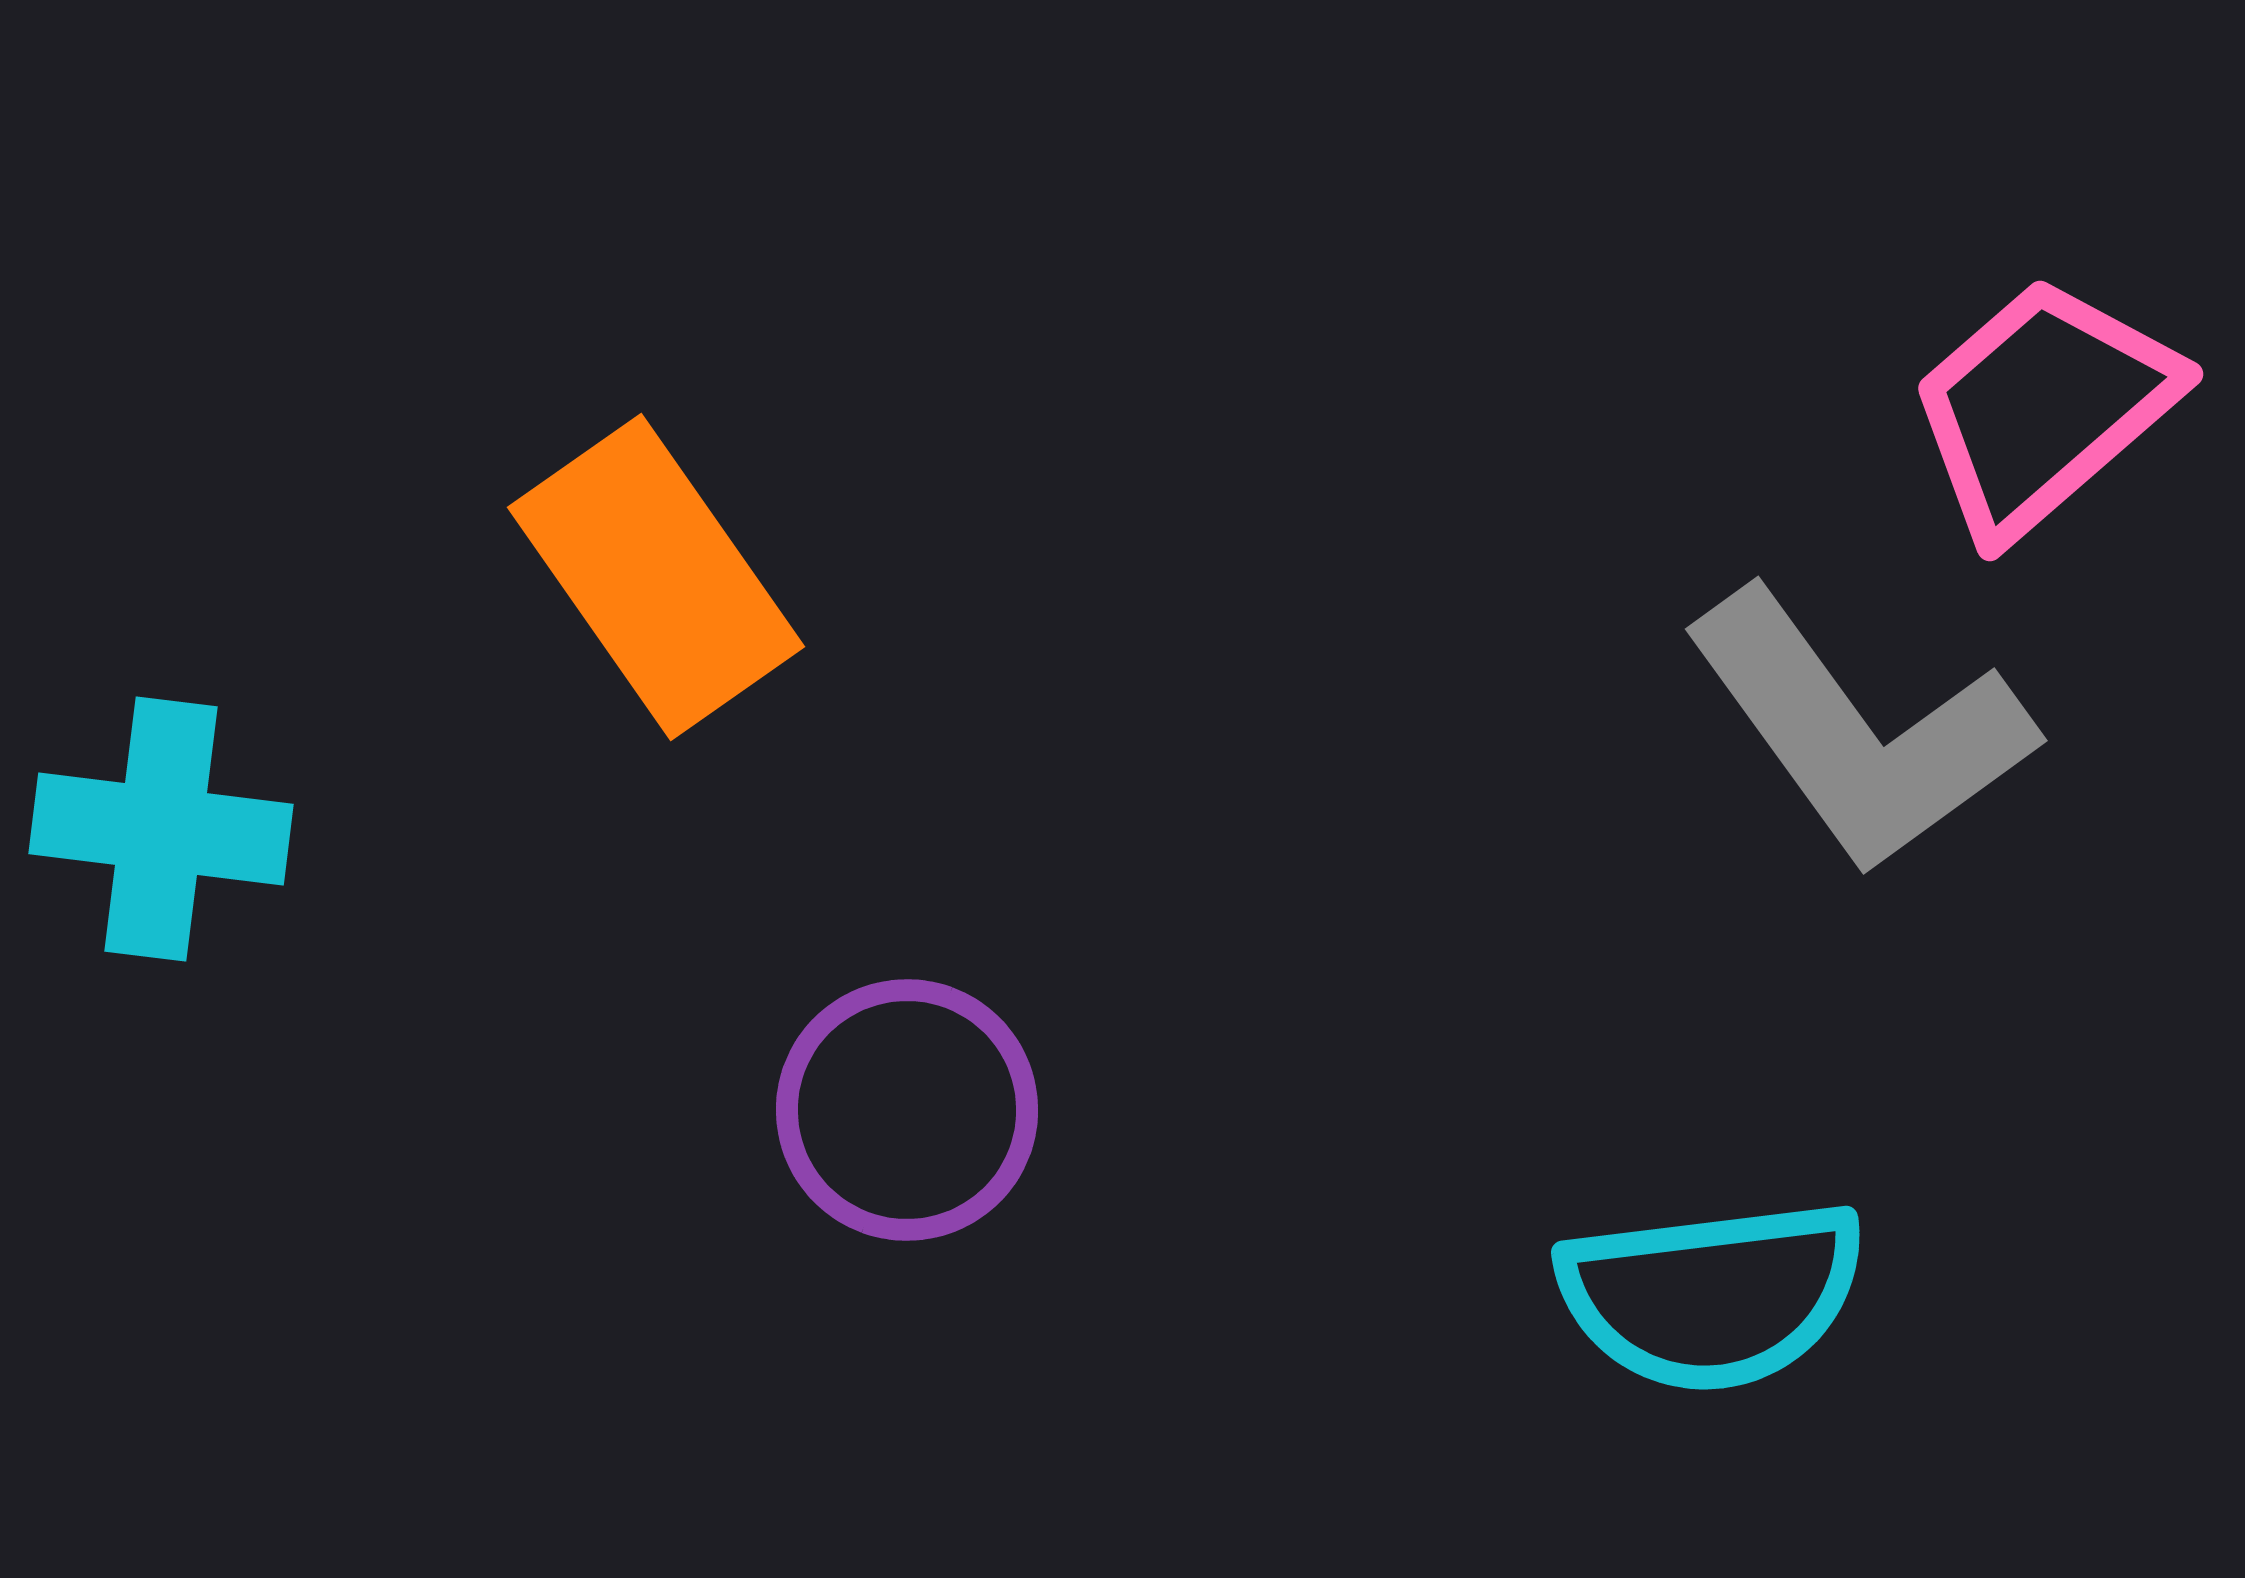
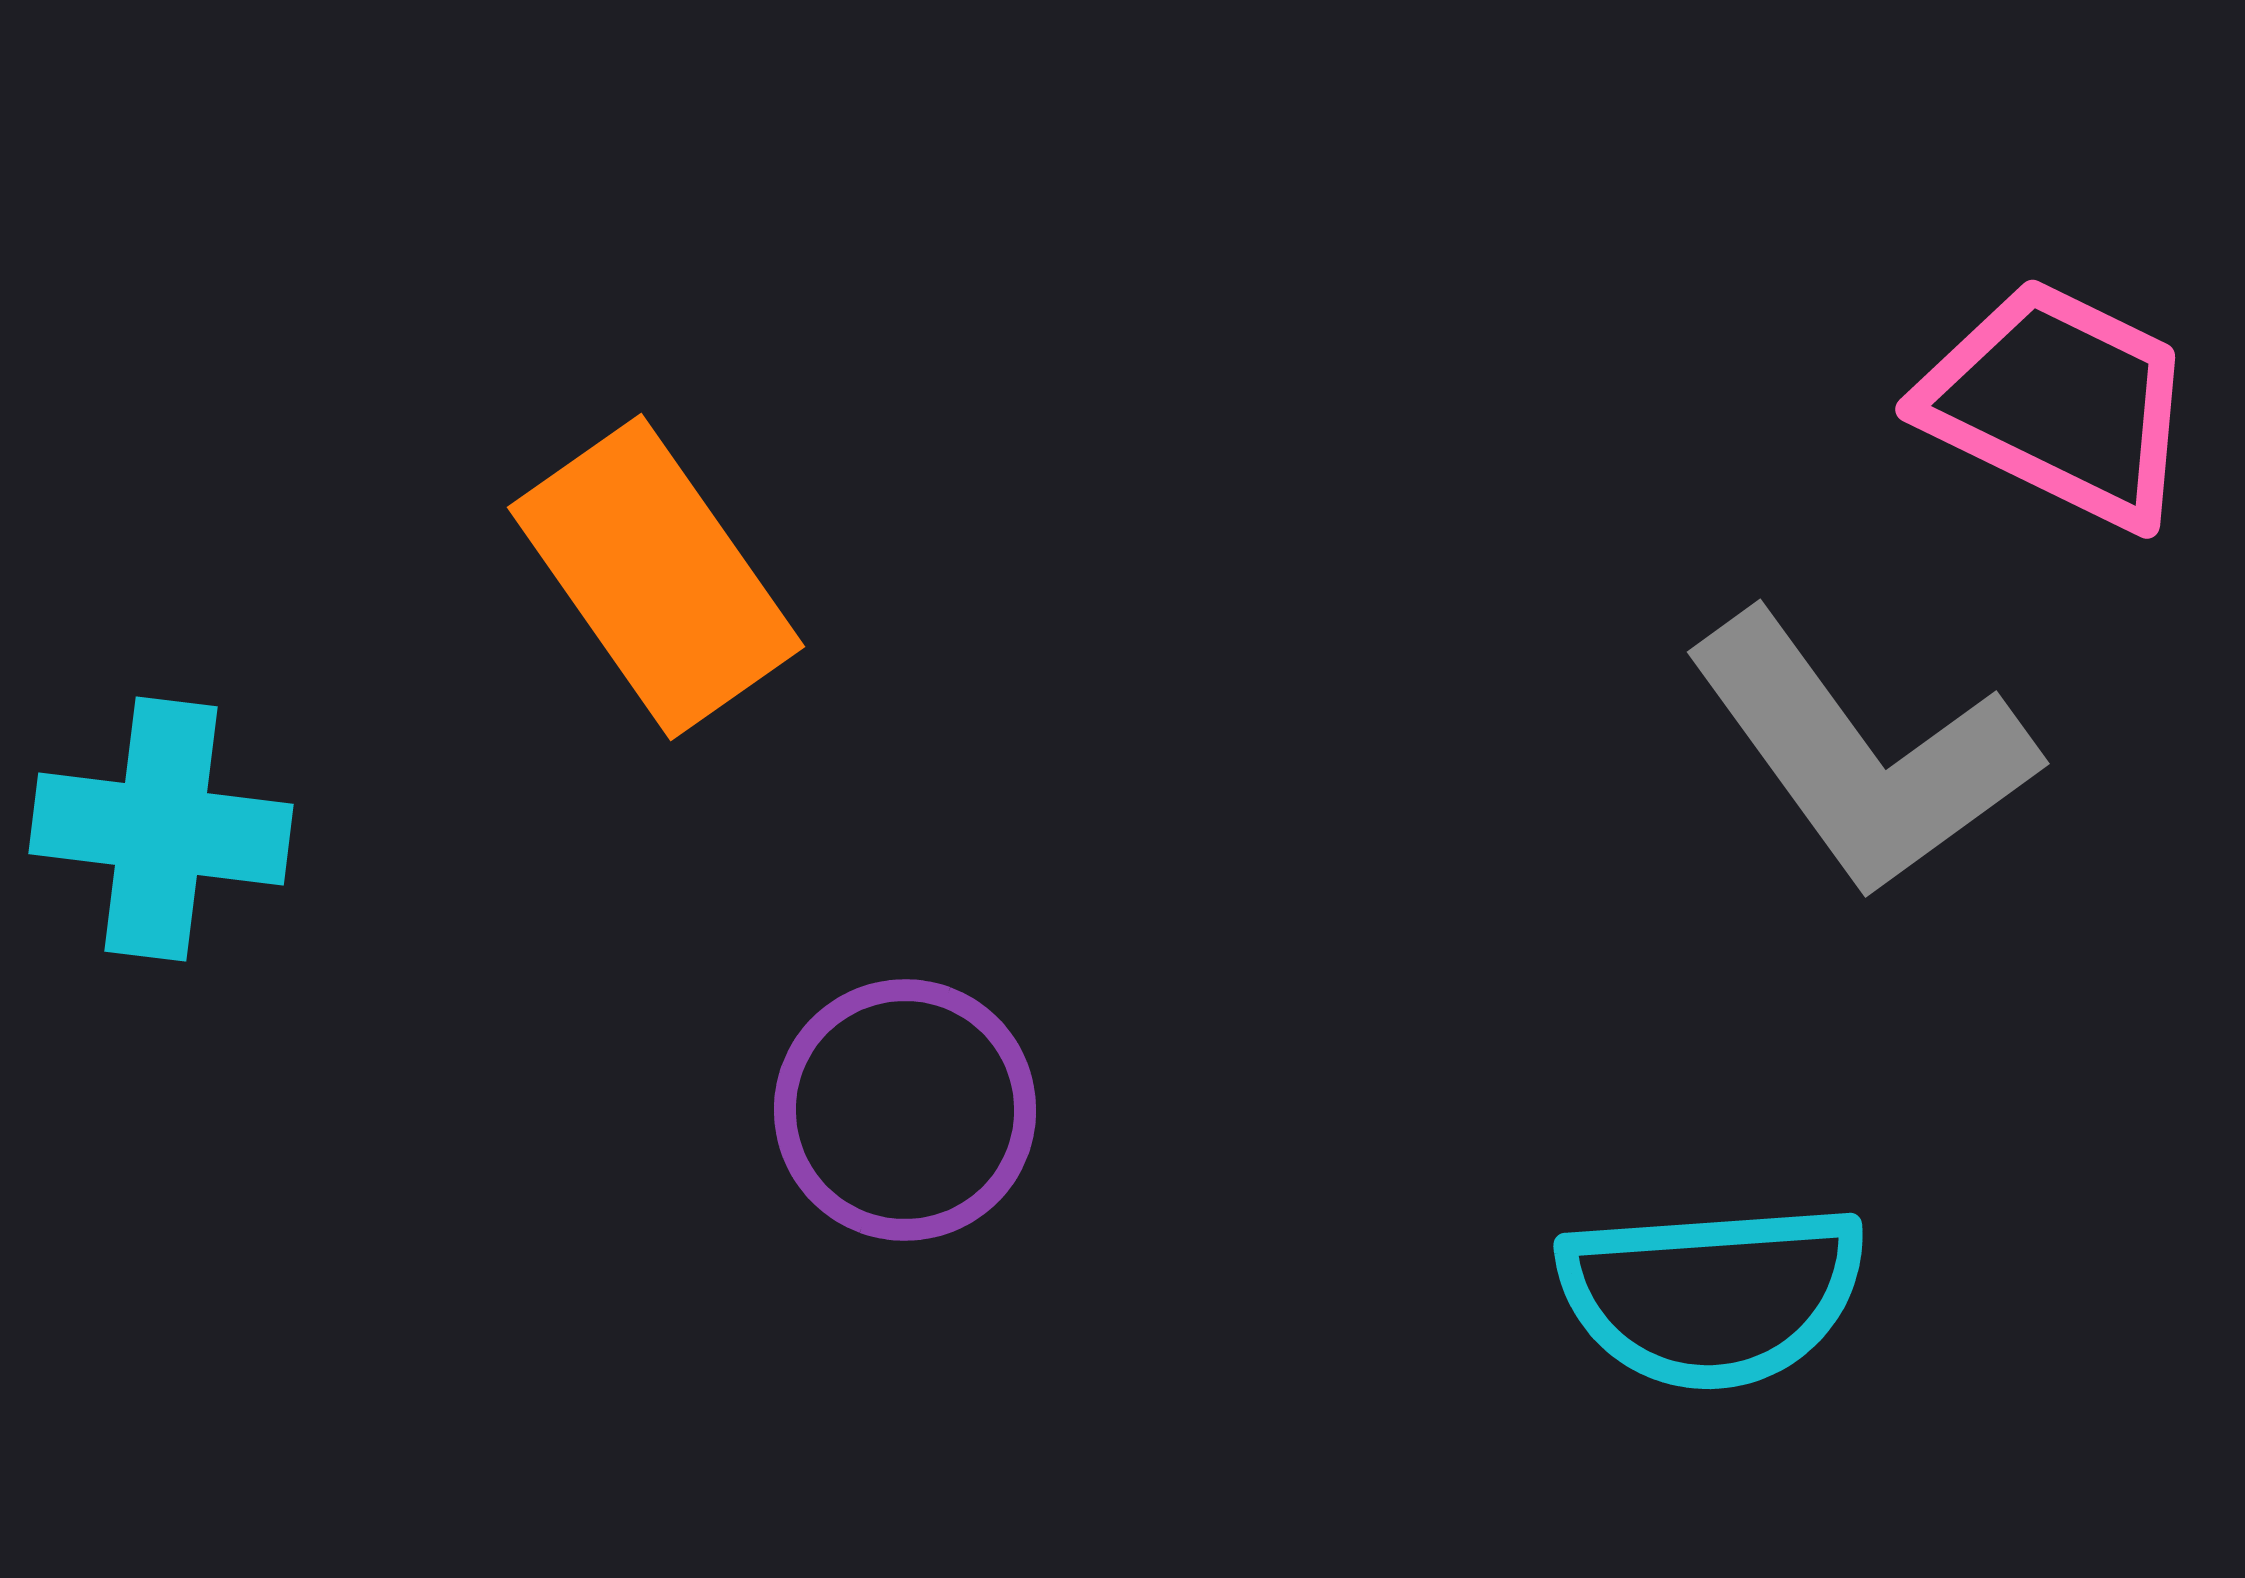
pink trapezoid: moved 16 px right, 4 px up; rotated 67 degrees clockwise
gray L-shape: moved 2 px right, 23 px down
purple circle: moved 2 px left
cyan semicircle: rotated 3 degrees clockwise
